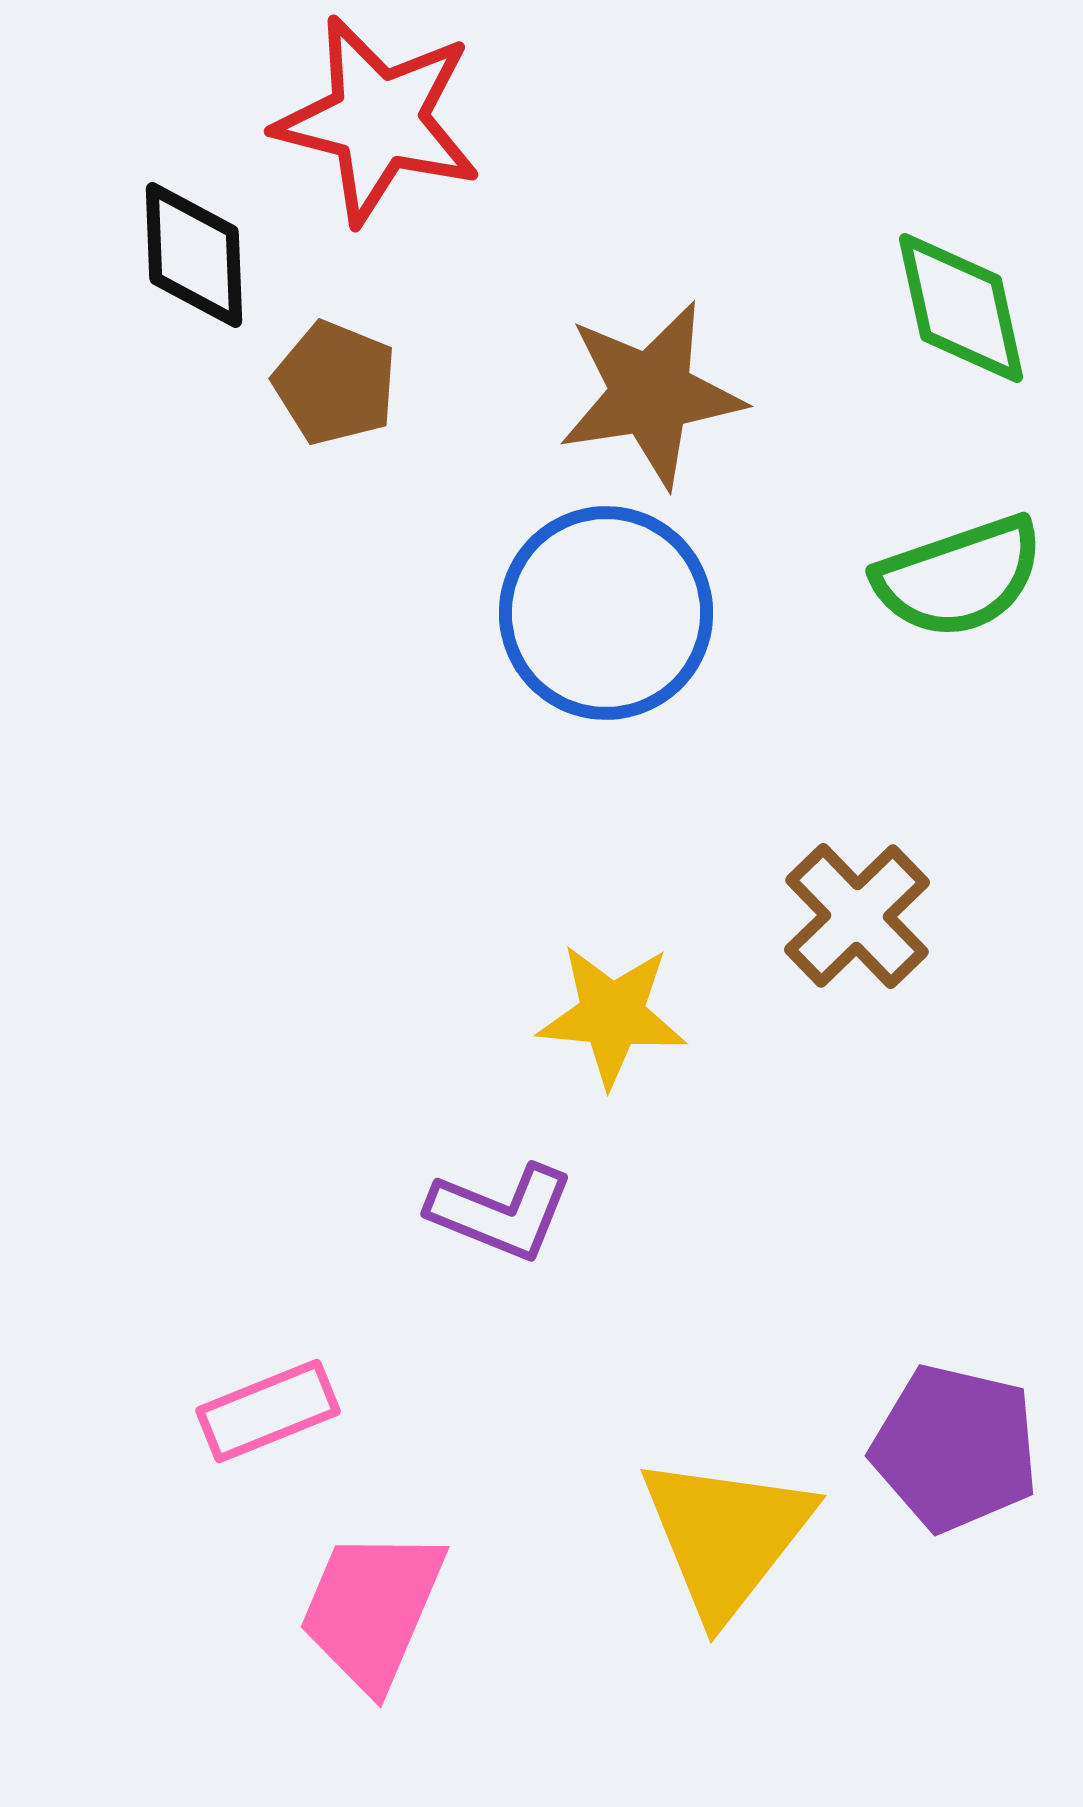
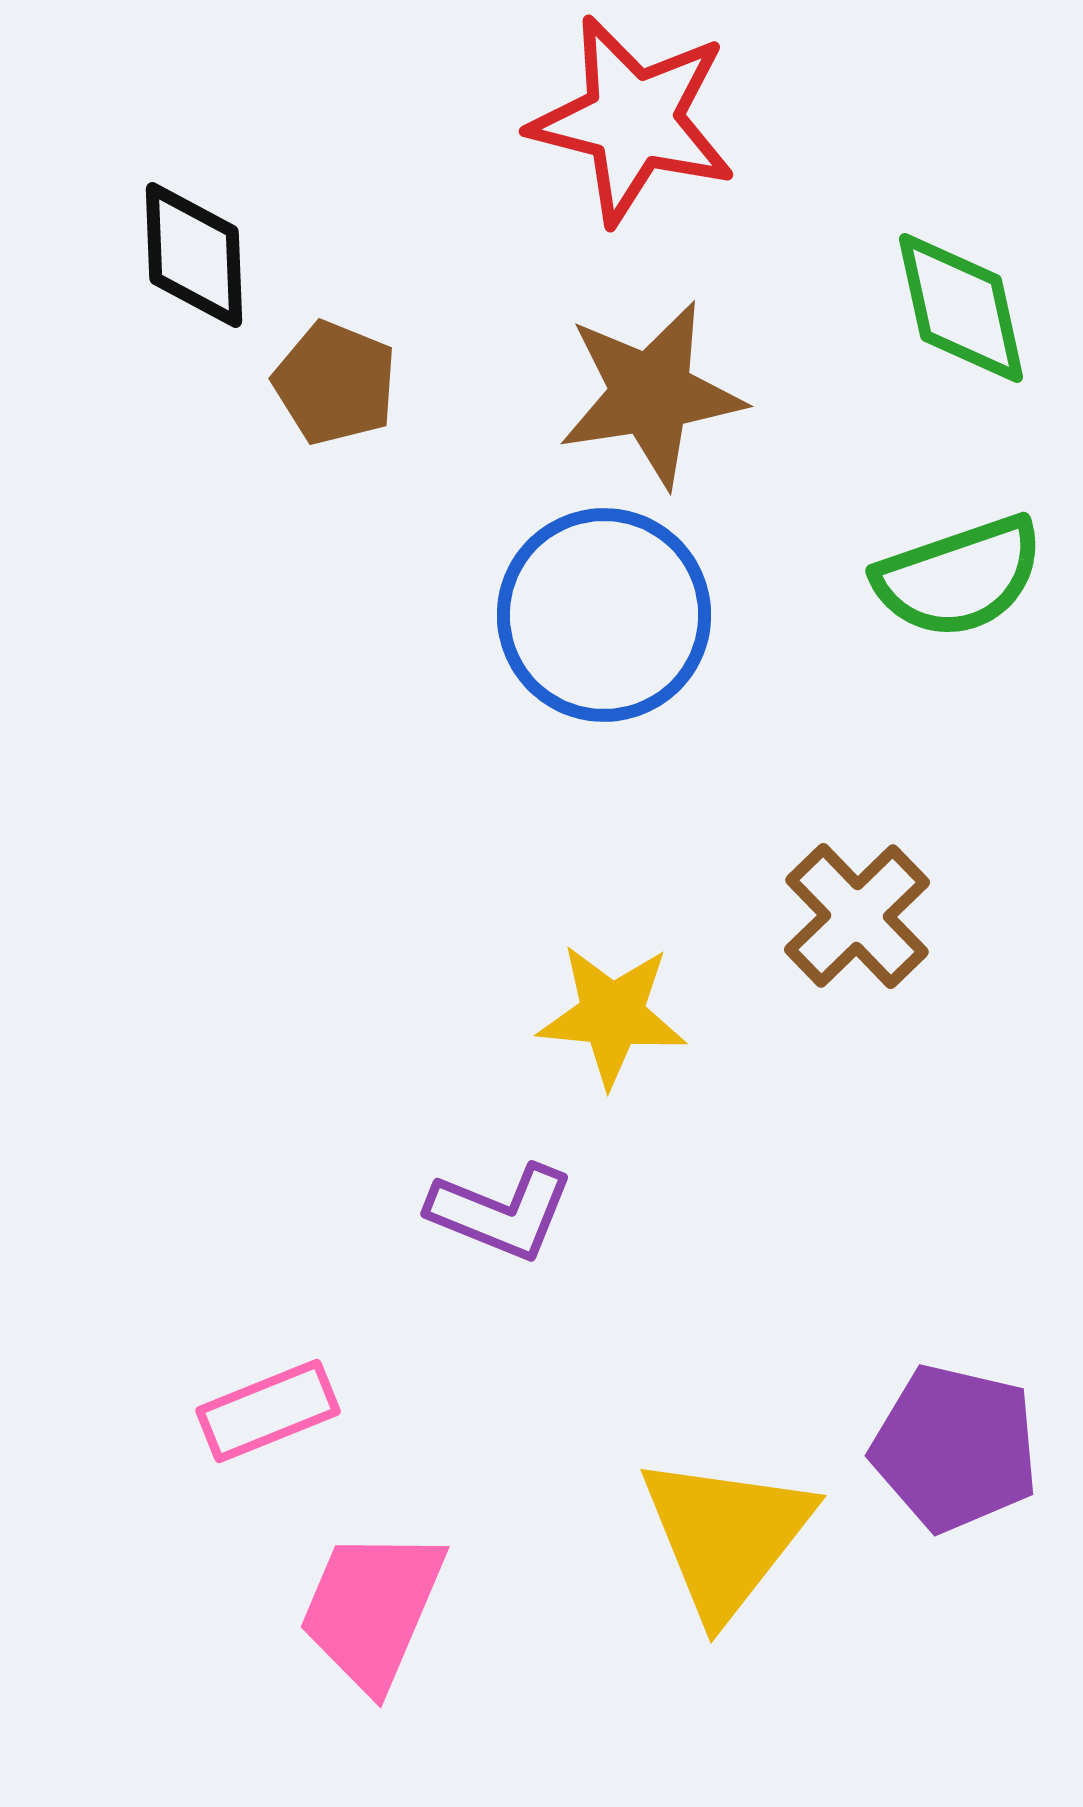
red star: moved 255 px right
blue circle: moved 2 px left, 2 px down
